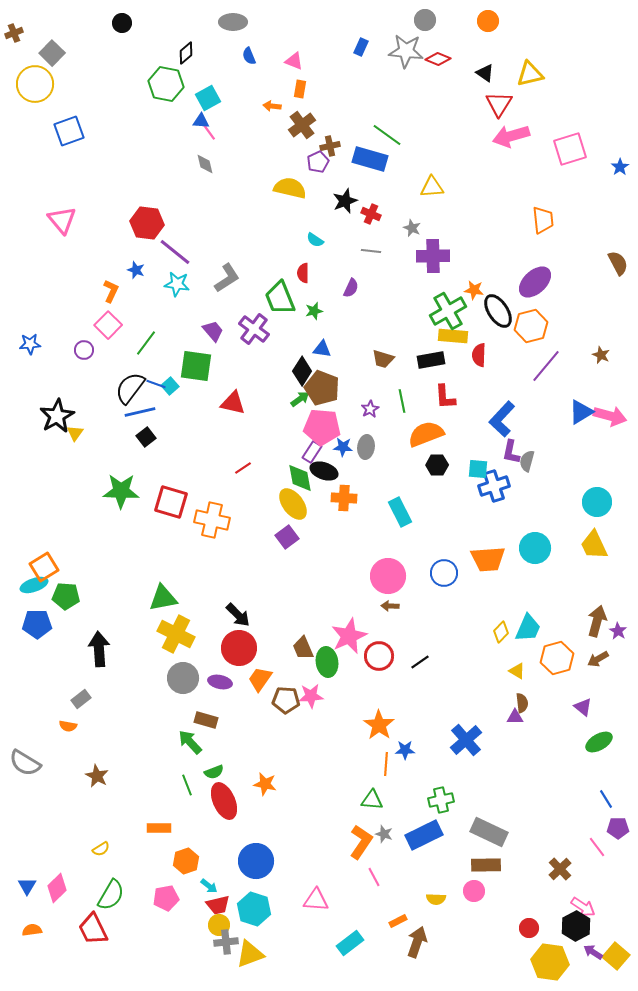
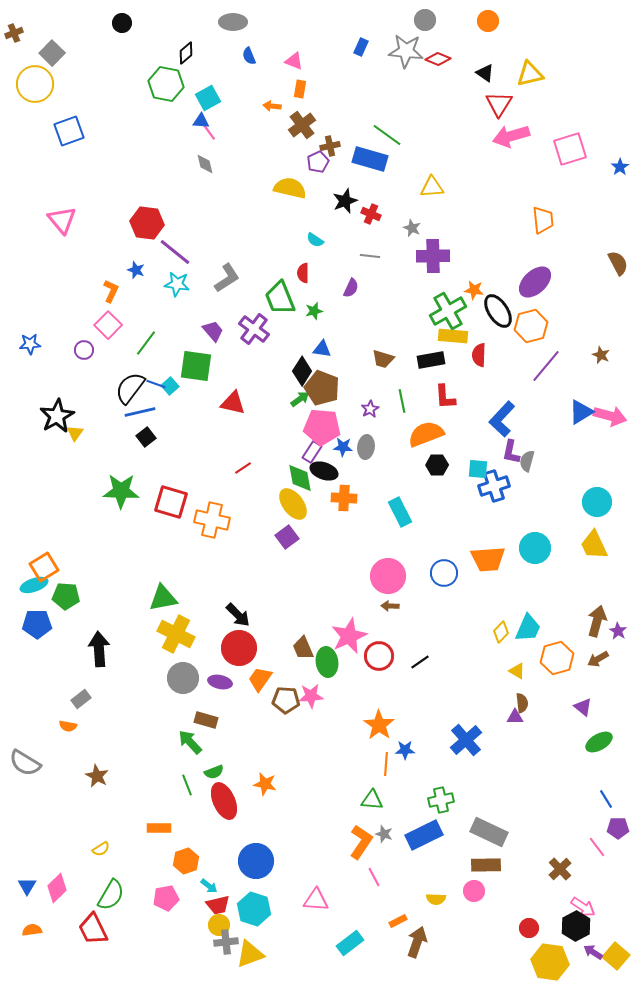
gray line at (371, 251): moved 1 px left, 5 px down
